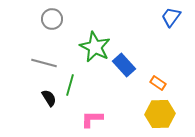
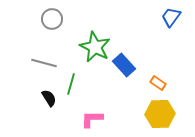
green line: moved 1 px right, 1 px up
